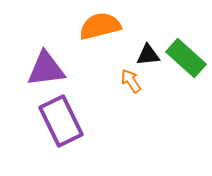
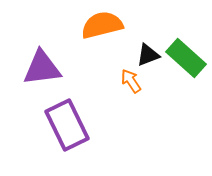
orange semicircle: moved 2 px right, 1 px up
black triangle: rotated 15 degrees counterclockwise
purple triangle: moved 4 px left, 1 px up
purple rectangle: moved 6 px right, 4 px down
